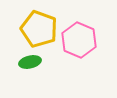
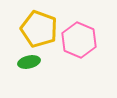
green ellipse: moved 1 px left
